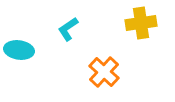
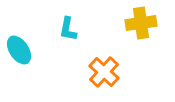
cyan L-shape: rotated 45 degrees counterclockwise
cyan ellipse: rotated 48 degrees clockwise
